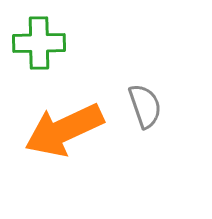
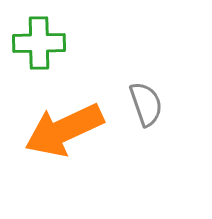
gray semicircle: moved 1 px right, 2 px up
